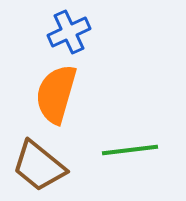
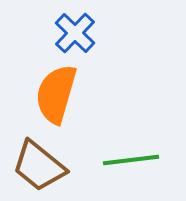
blue cross: moved 6 px right, 1 px down; rotated 21 degrees counterclockwise
green line: moved 1 px right, 10 px down
